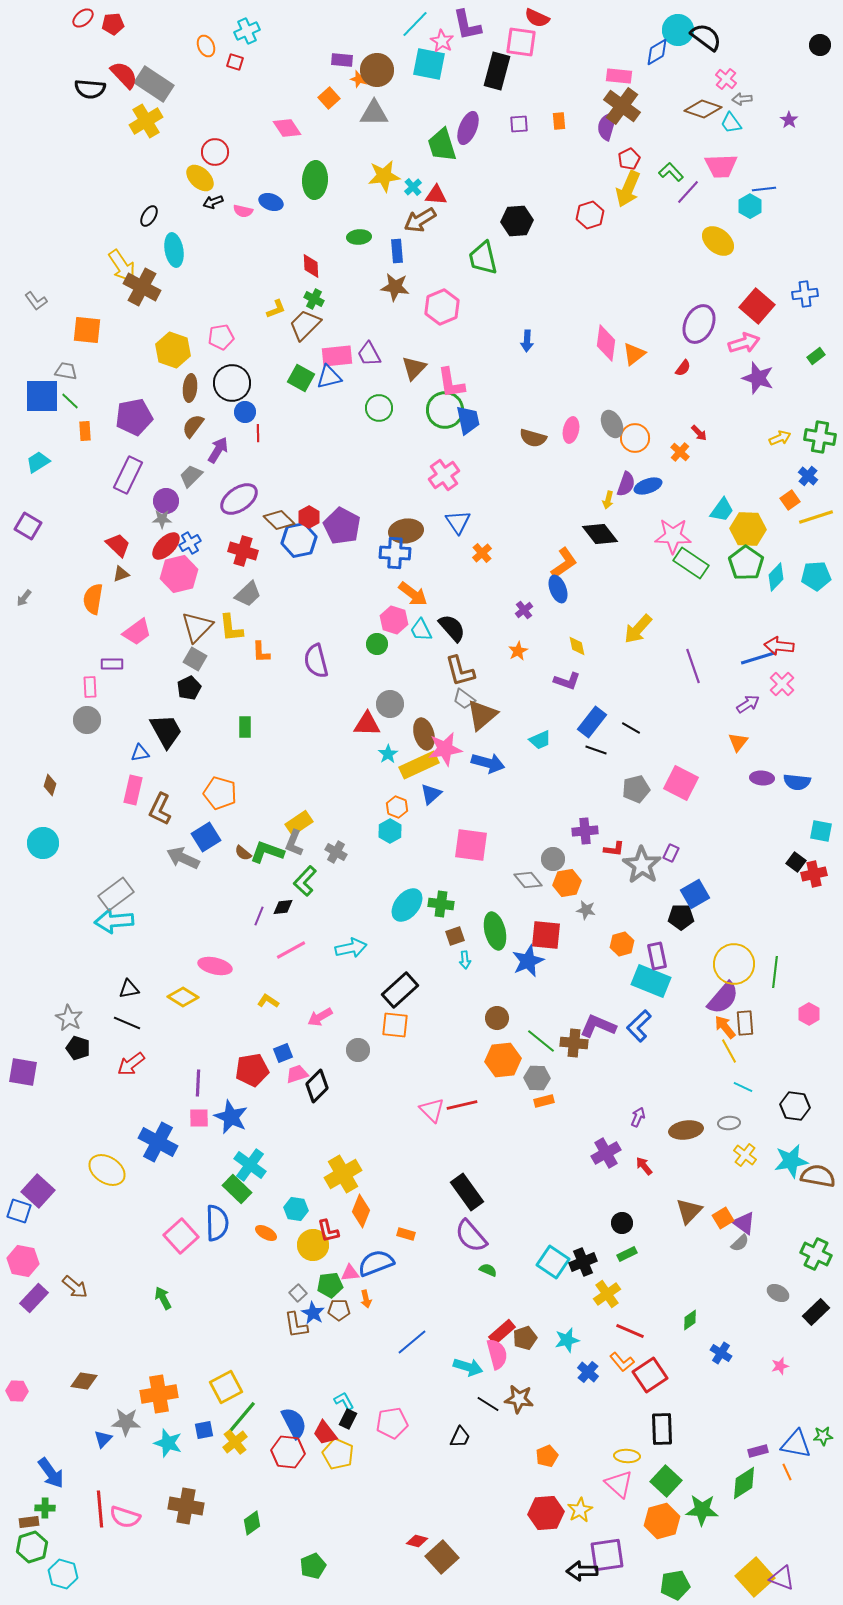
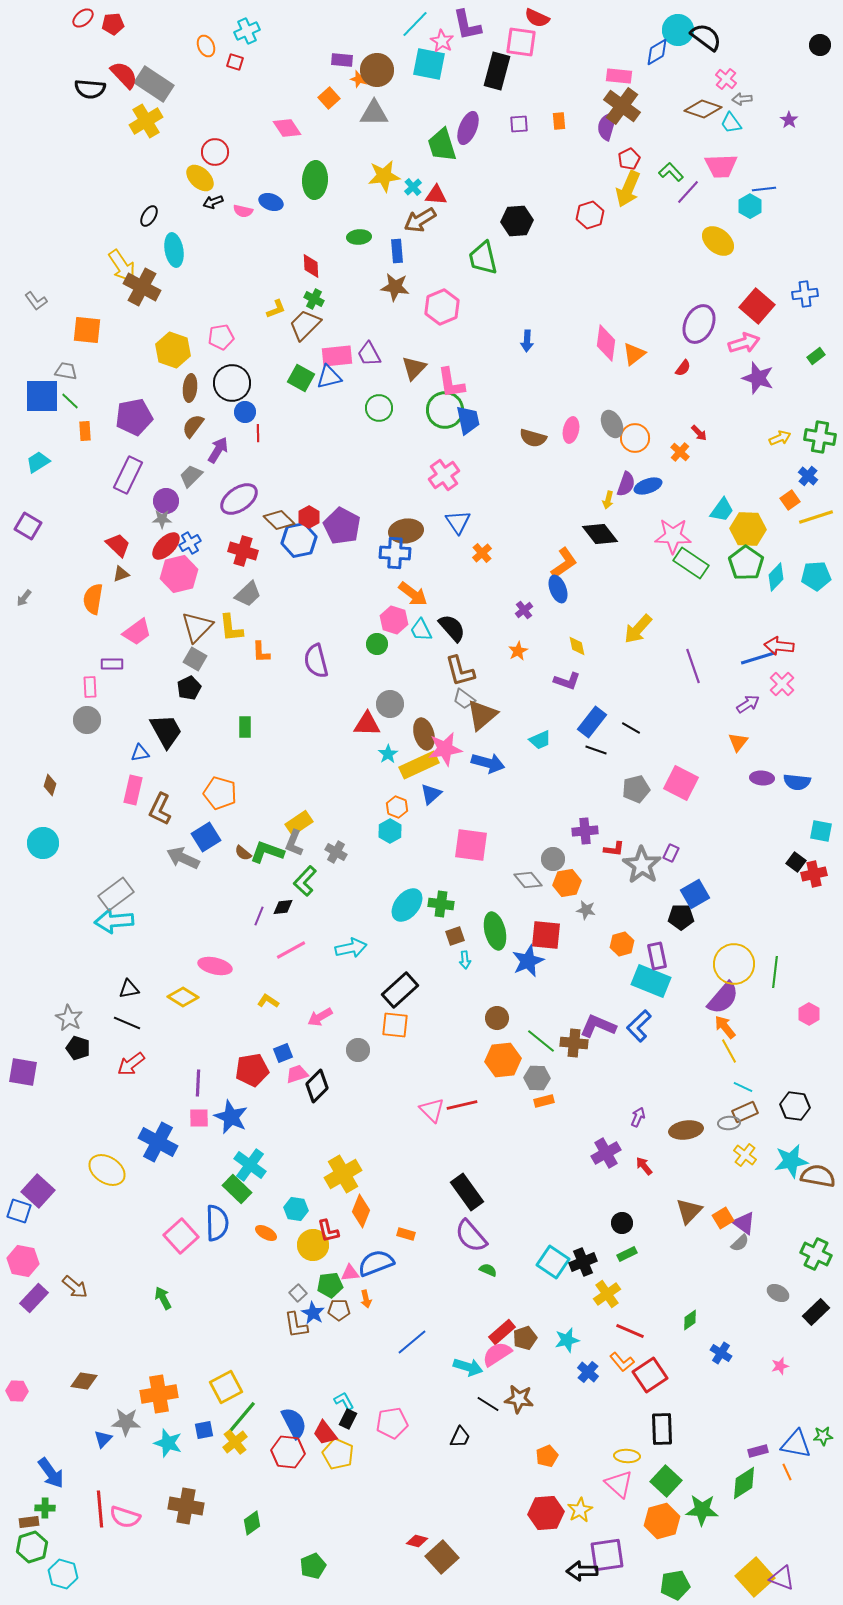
brown rectangle at (745, 1023): moved 89 px down; rotated 70 degrees clockwise
pink semicircle at (497, 1354): rotated 108 degrees counterclockwise
